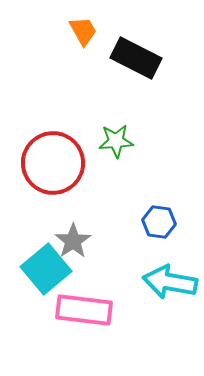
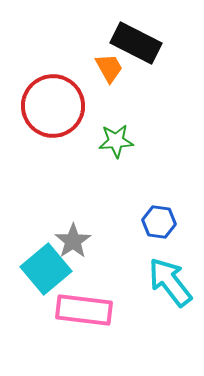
orange trapezoid: moved 26 px right, 37 px down
black rectangle: moved 15 px up
red circle: moved 57 px up
cyan arrow: rotated 42 degrees clockwise
